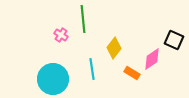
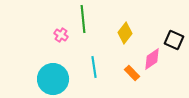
yellow diamond: moved 11 px right, 15 px up
cyan line: moved 2 px right, 2 px up
orange rectangle: rotated 14 degrees clockwise
